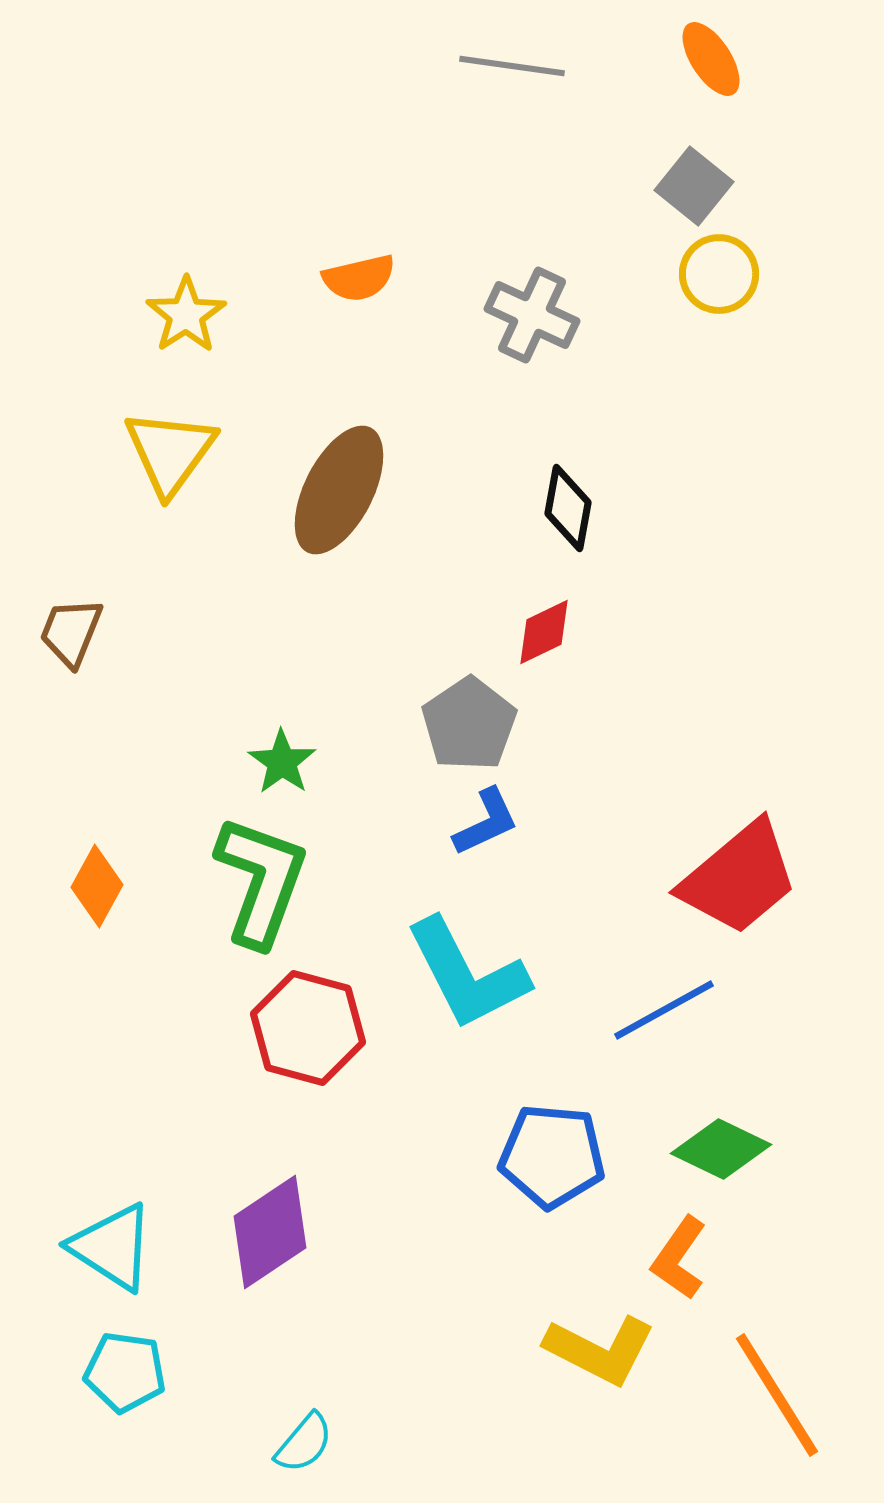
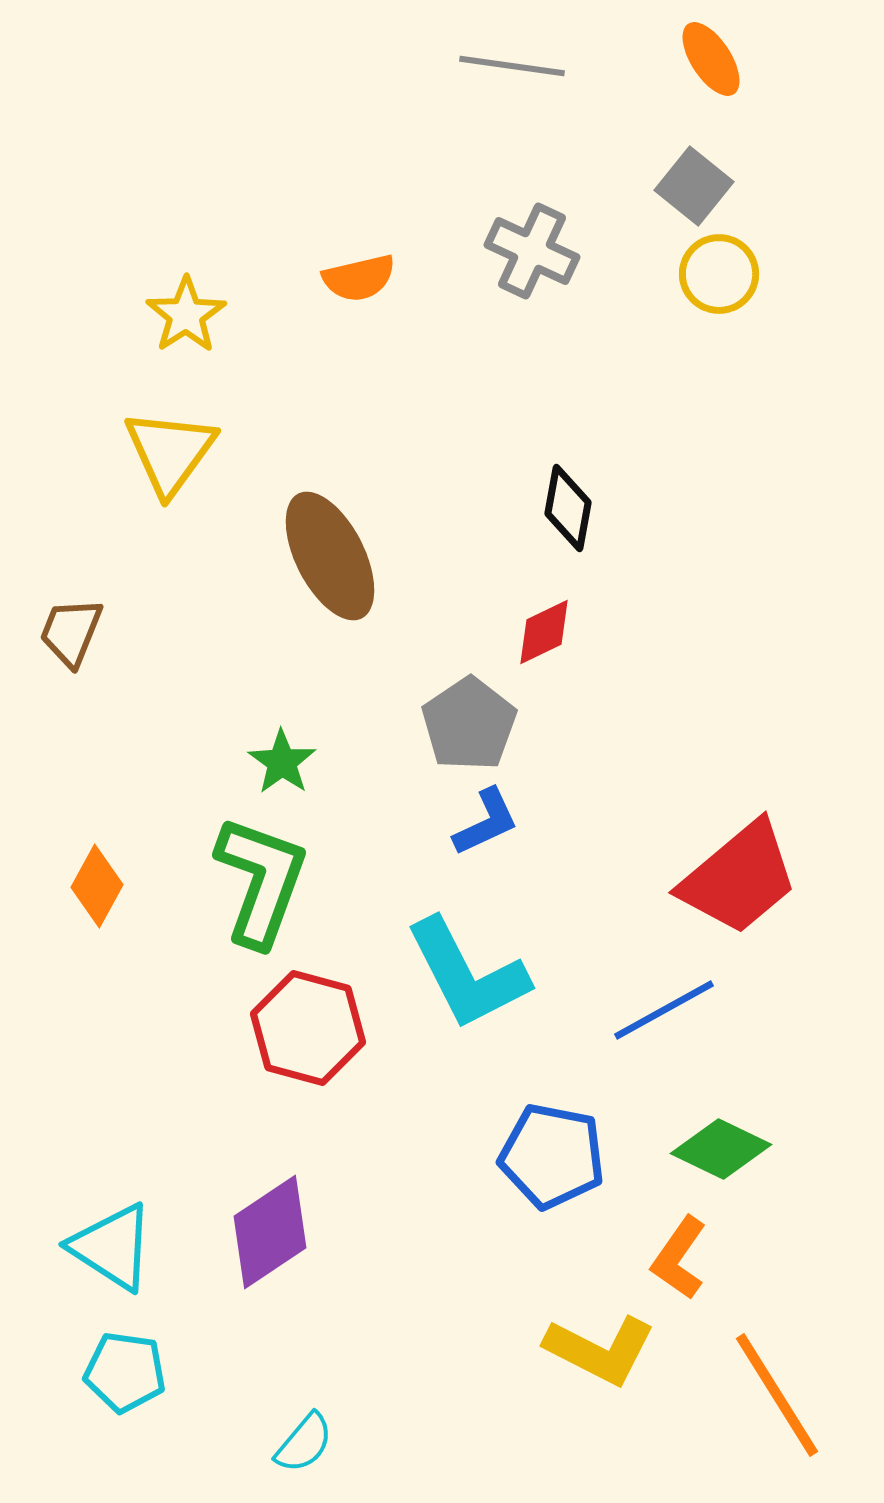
gray cross: moved 64 px up
brown ellipse: moved 9 px left, 66 px down; rotated 54 degrees counterclockwise
blue pentagon: rotated 6 degrees clockwise
